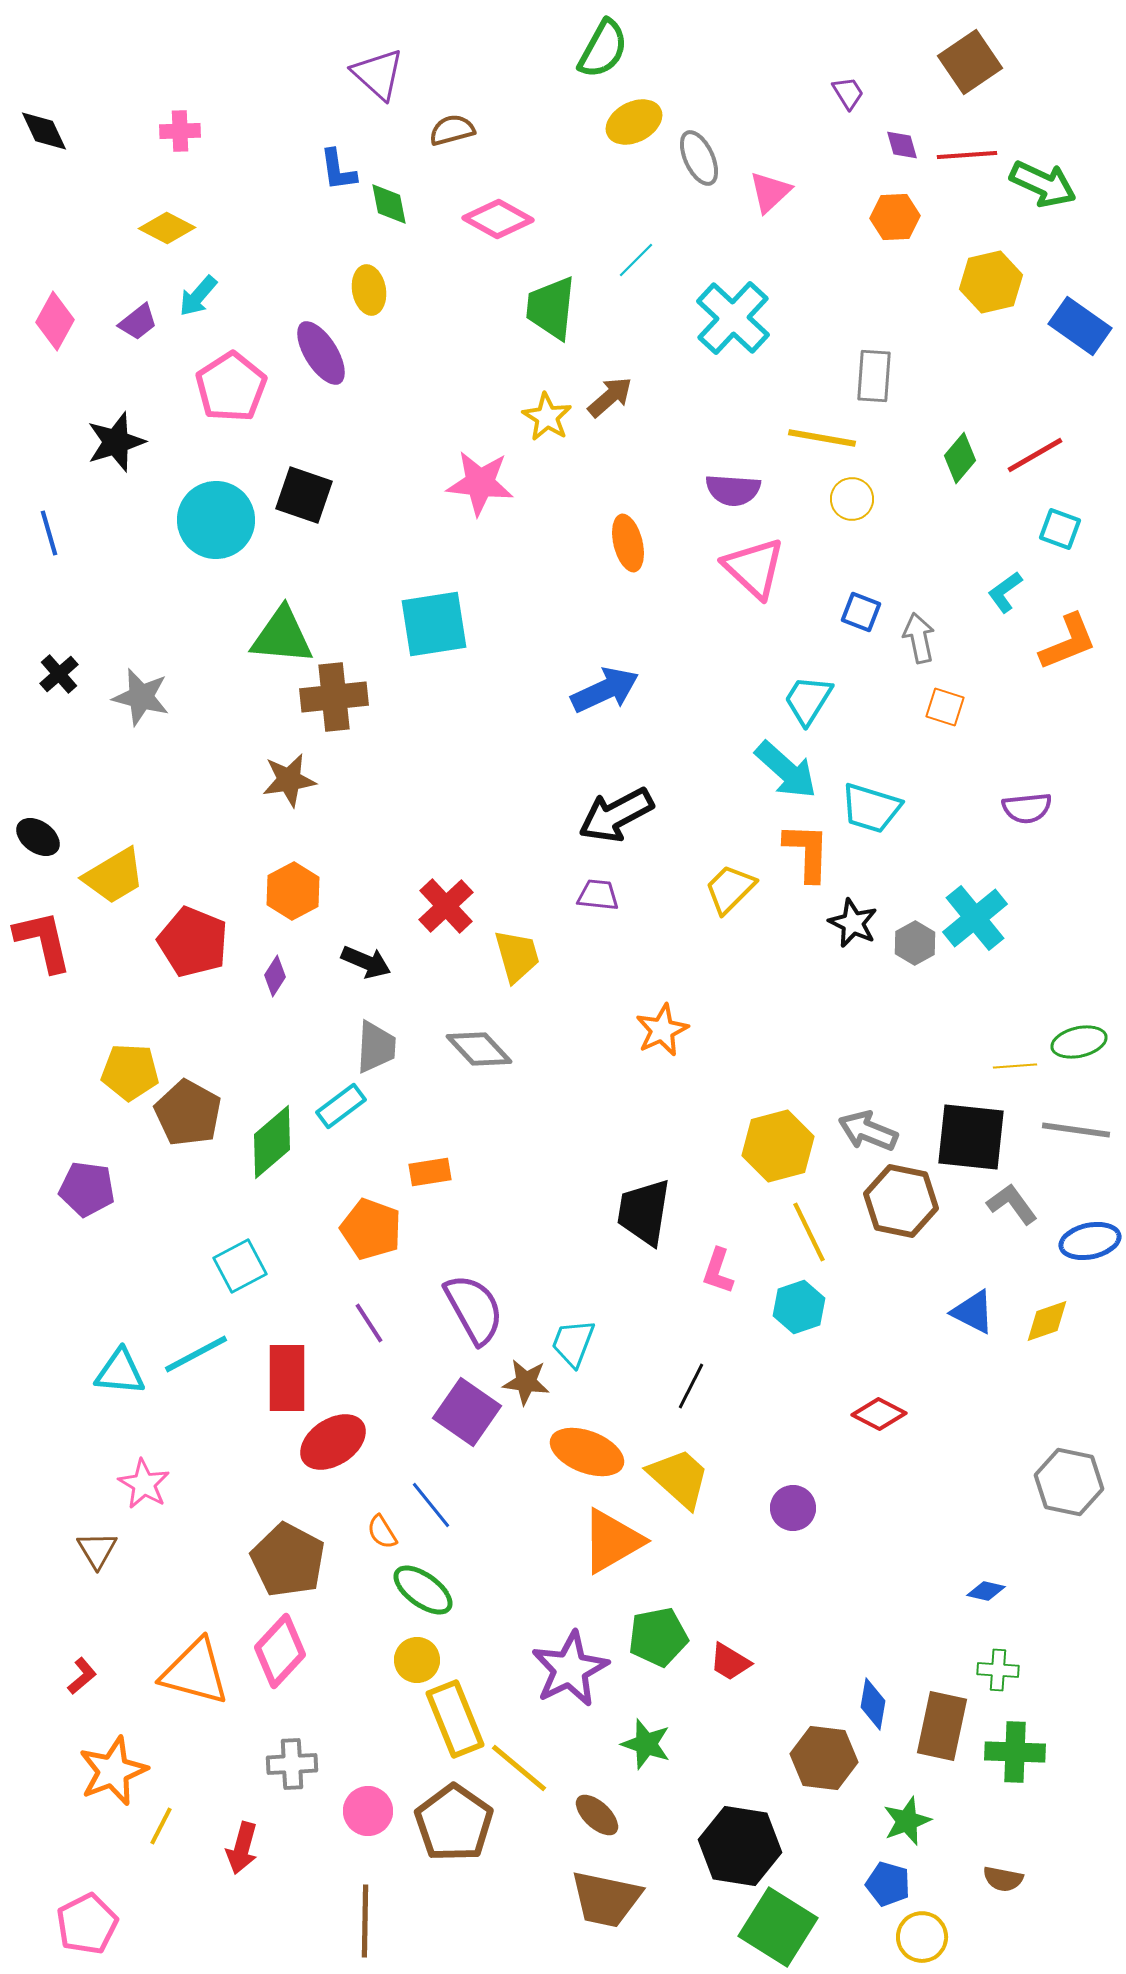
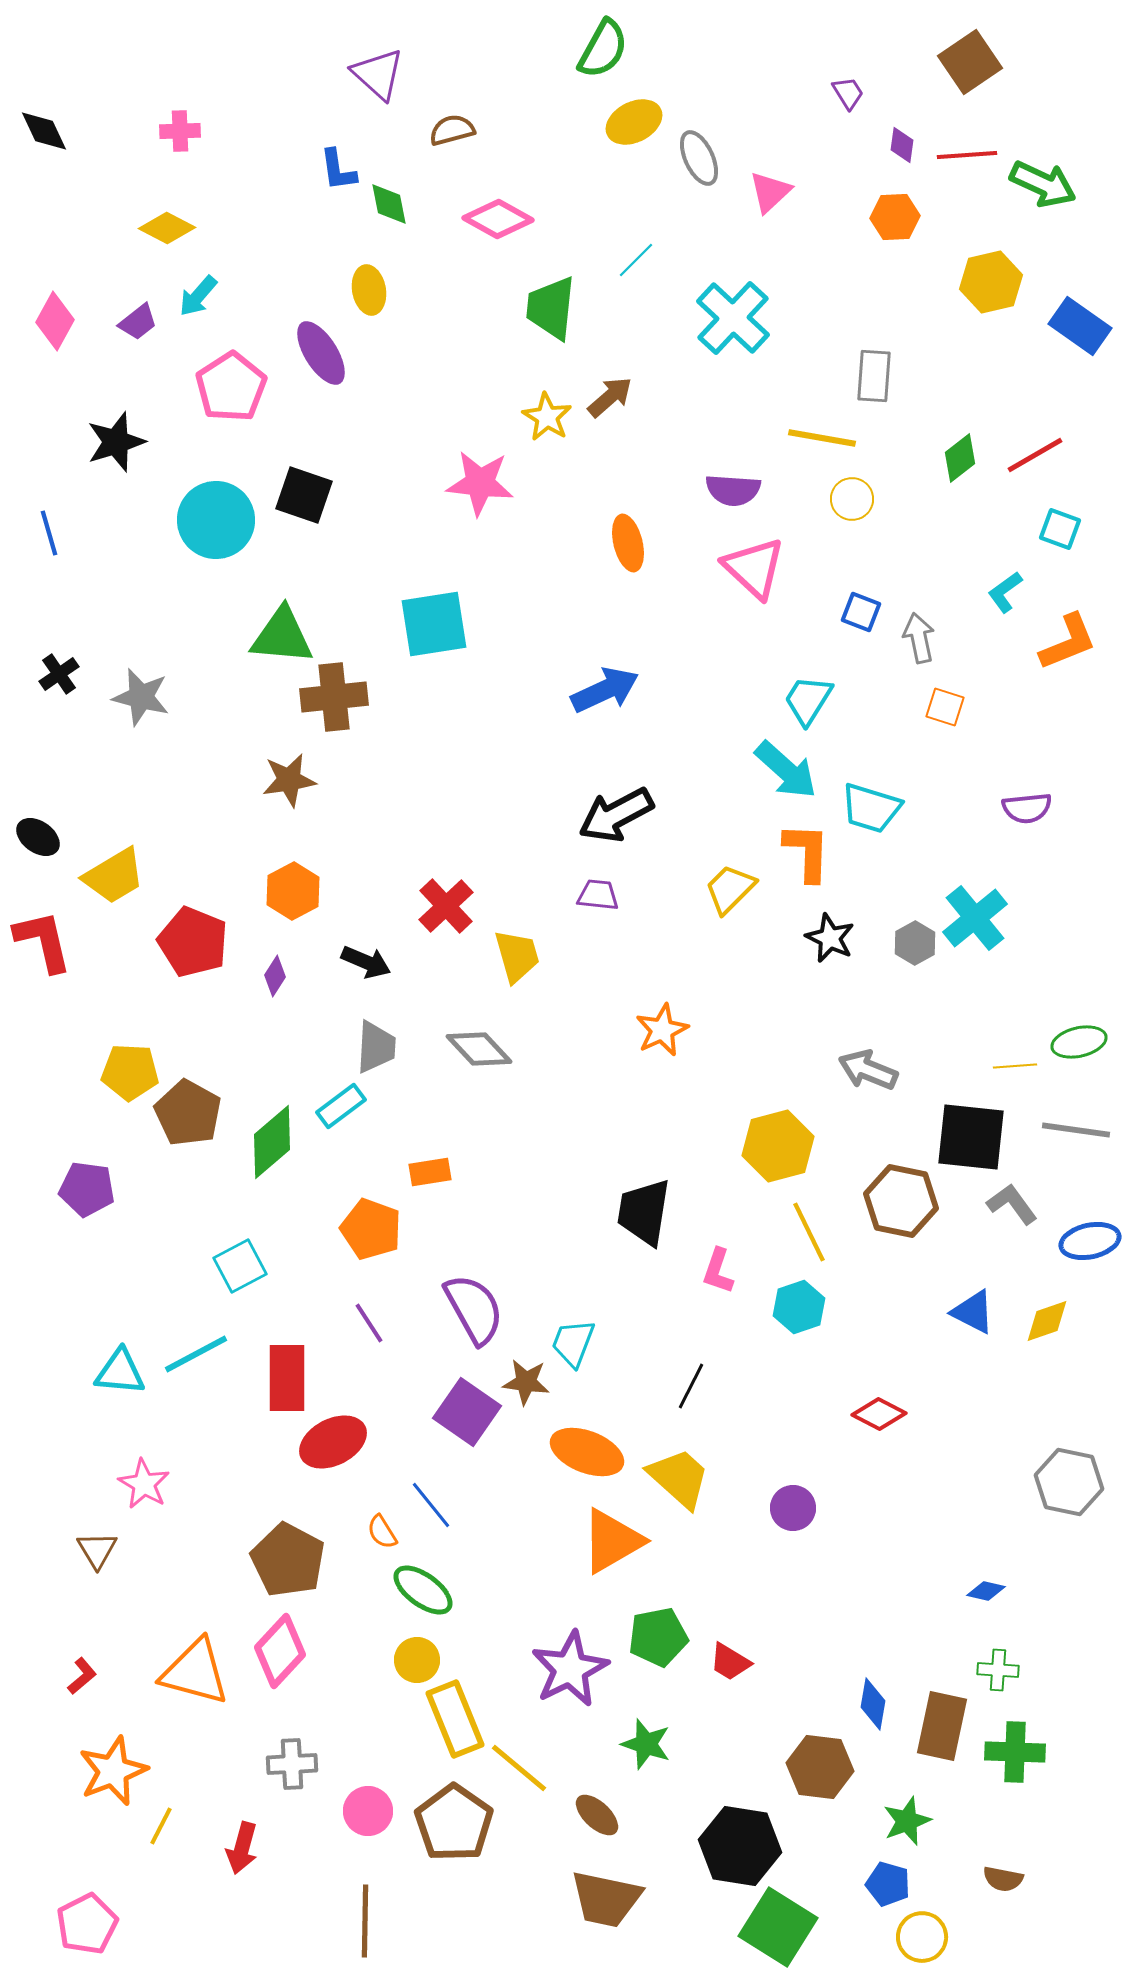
purple diamond at (902, 145): rotated 24 degrees clockwise
green diamond at (960, 458): rotated 12 degrees clockwise
black cross at (59, 674): rotated 6 degrees clockwise
black star at (853, 923): moved 23 px left, 15 px down
gray arrow at (868, 1131): moved 61 px up
red ellipse at (333, 1442): rotated 6 degrees clockwise
brown hexagon at (824, 1758): moved 4 px left, 9 px down
